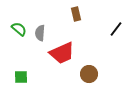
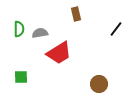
green semicircle: rotated 49 degrees clockwise
gray semicircle: rotated 77 degrees clockwise
red trapezoid: moved 3 px left; rotated 8 degrees counterclockwise
brown circle: moved 10 px right, 10 px down
